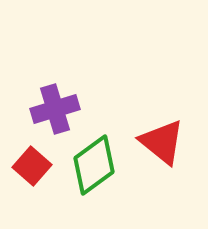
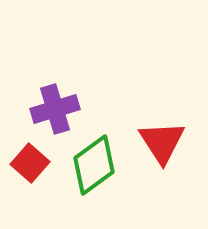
red triangle: rotated 18 degrees clockwise
red square: moved 2 px left, 3 px up
